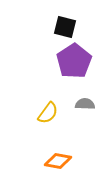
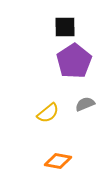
black square: rotated 15 degrees counterclockwise
gray semicircle: rotated 24 degrees counterclockwise
yellow semicircle: rotated 15 degrees clockwise
